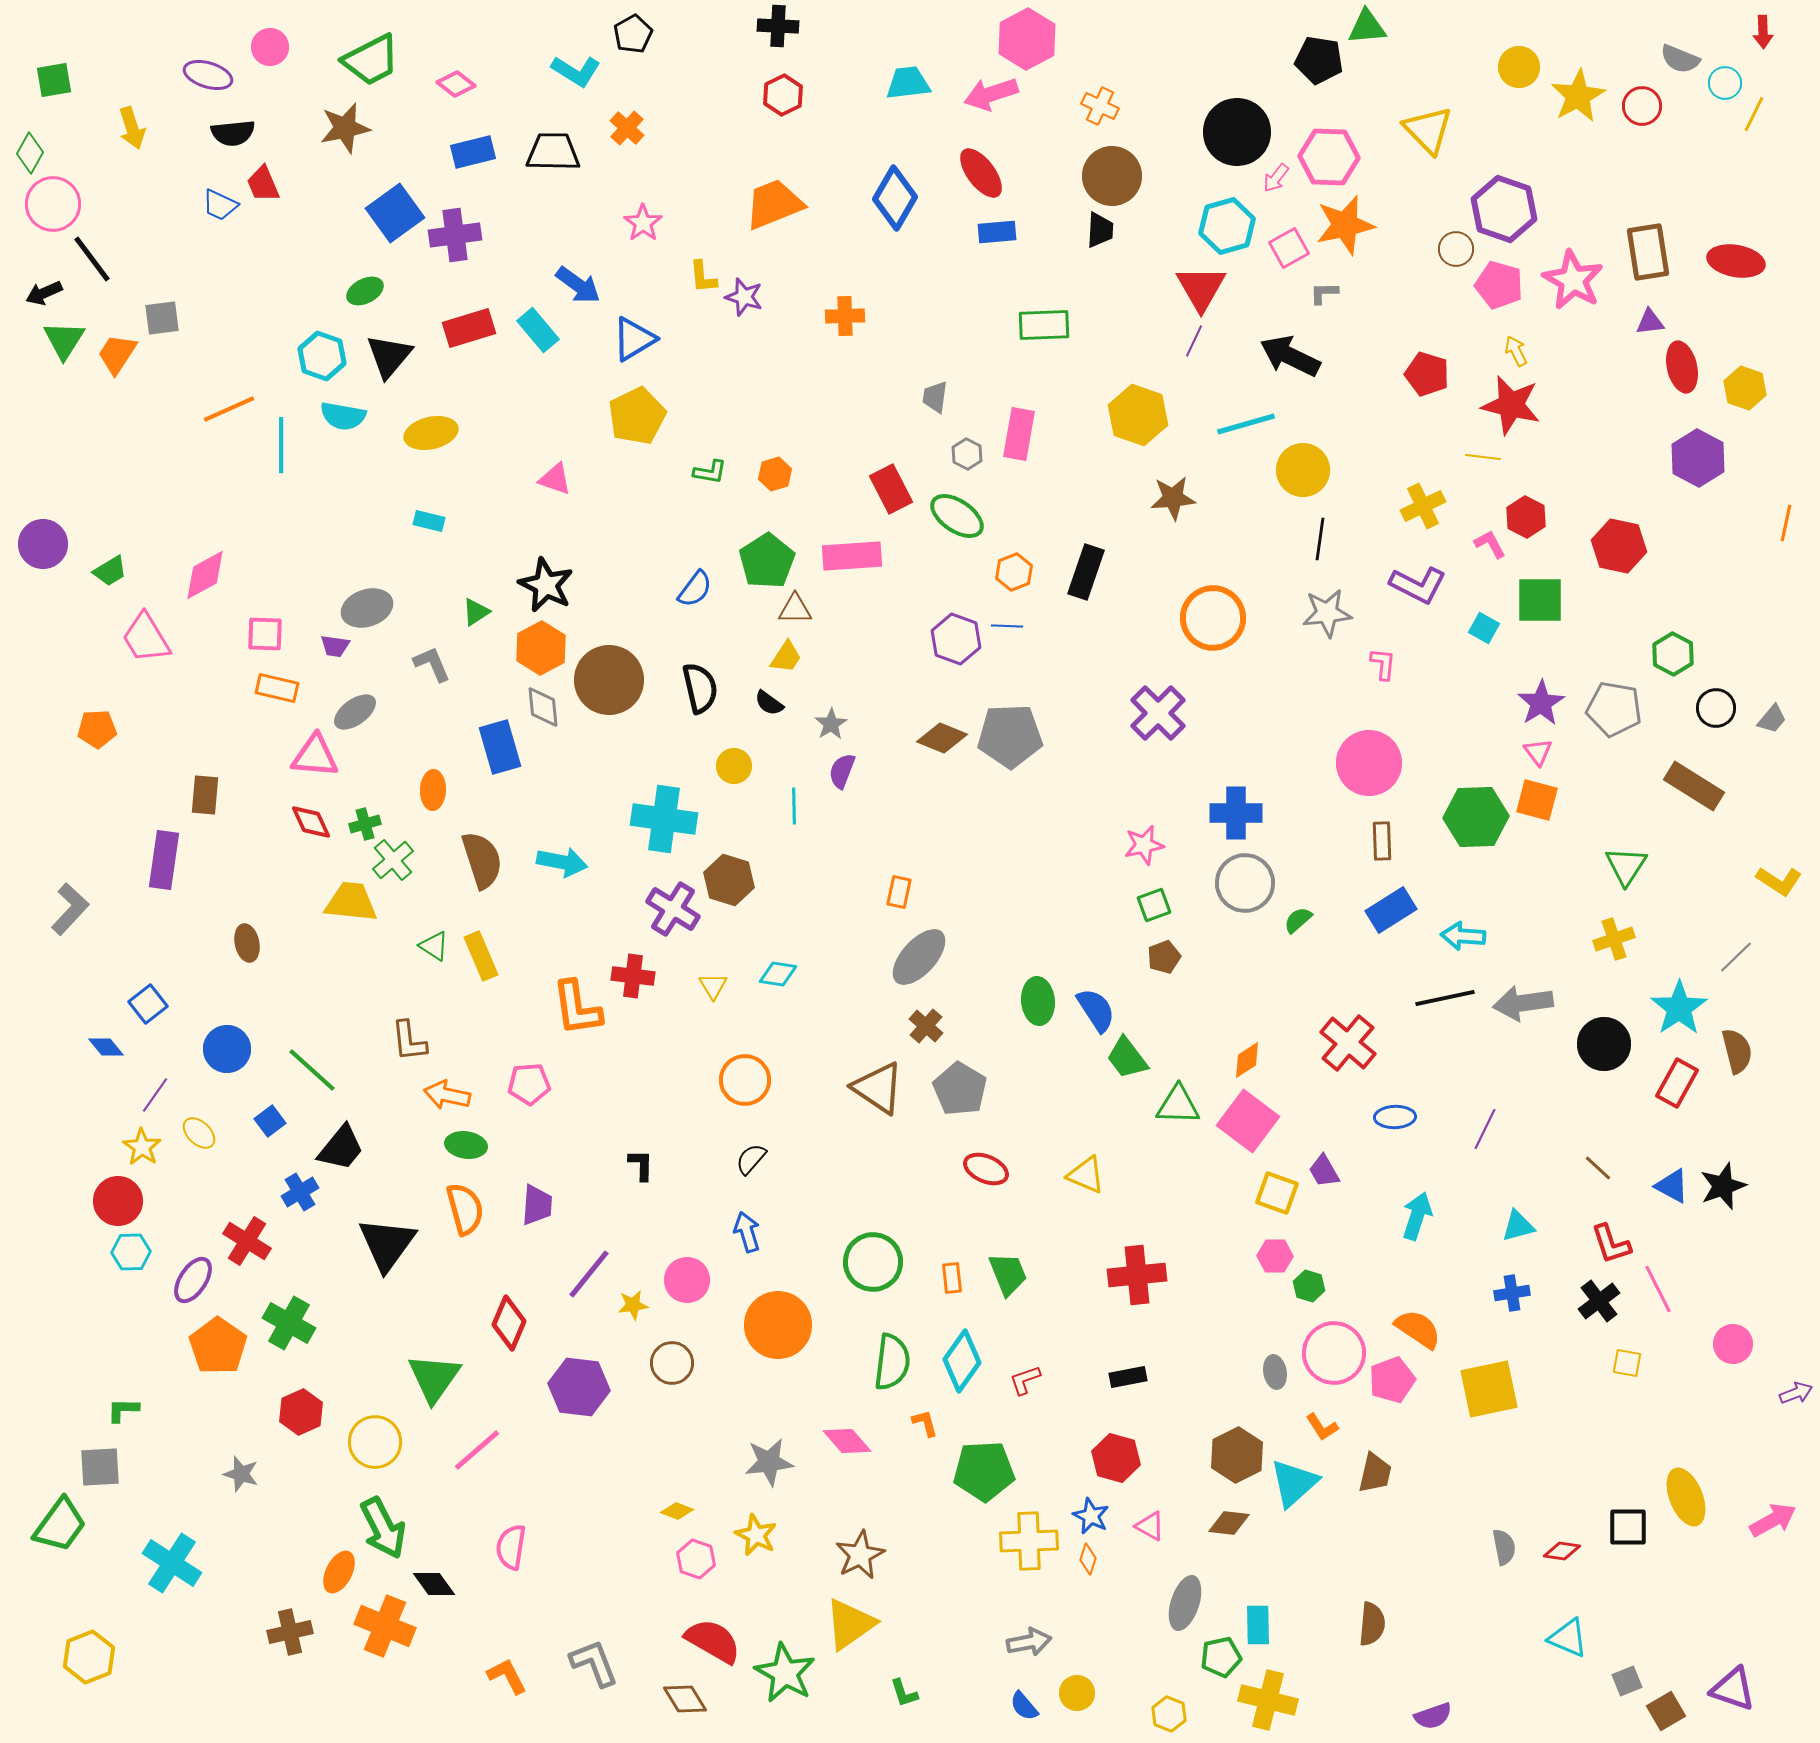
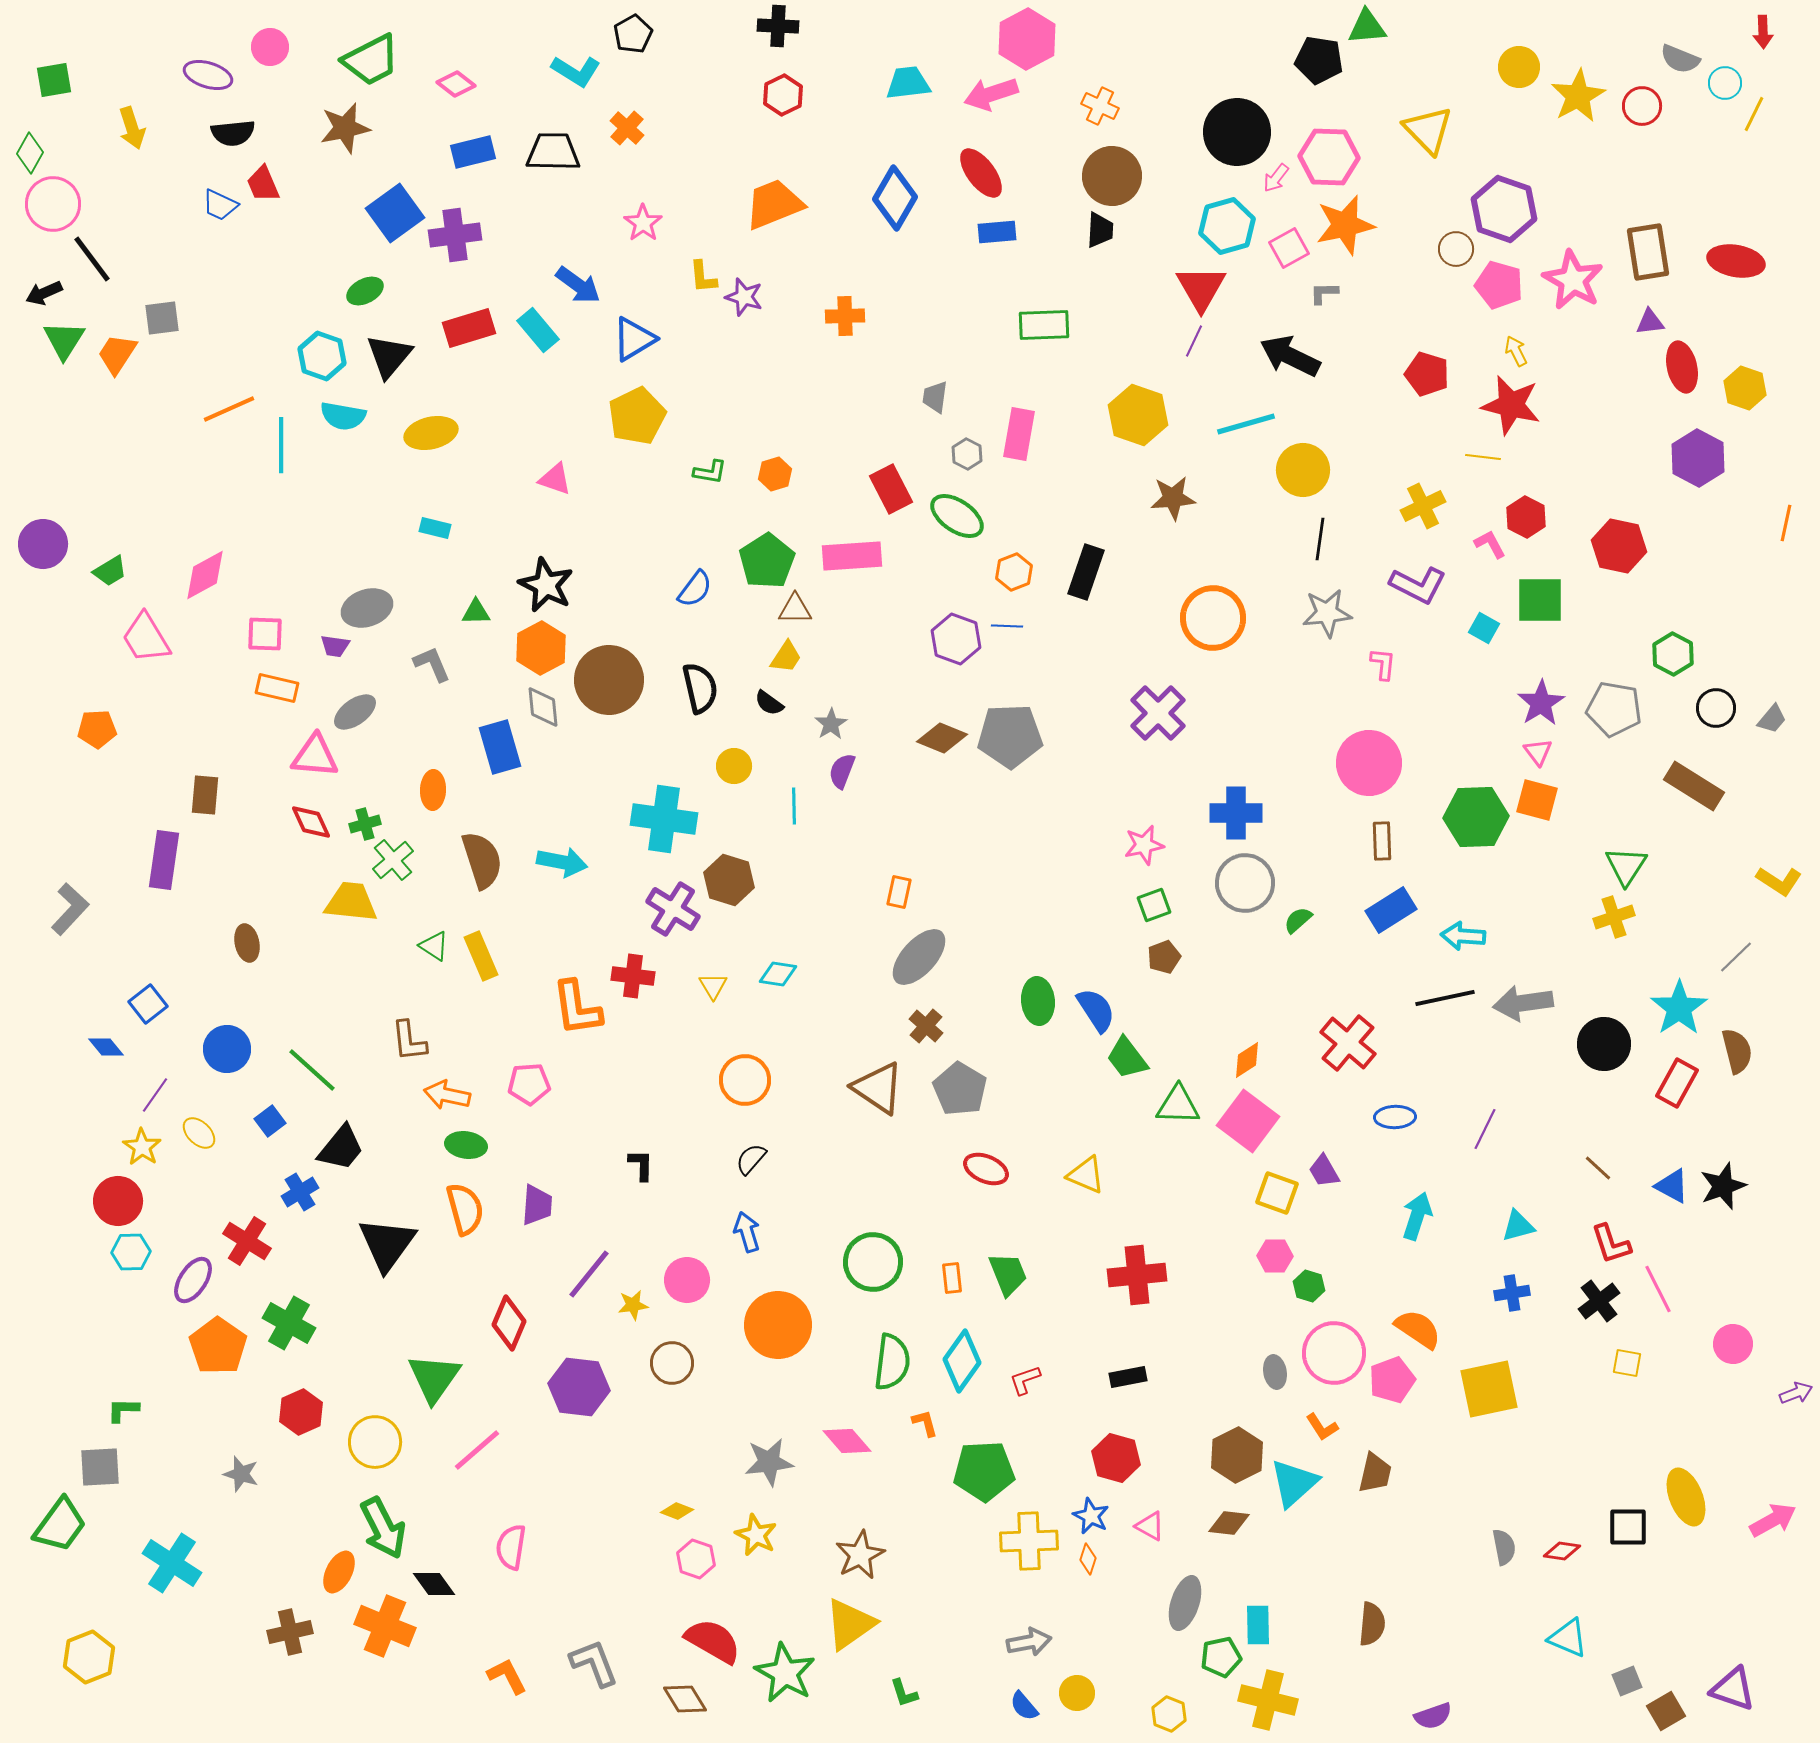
cyan rectangle at (429, 521): moved 6 px right, 7 px down
green triangle at (476, 612): rotated 32 degrees clockwise
yellow cross at (1614, 939): moved 22 px up
